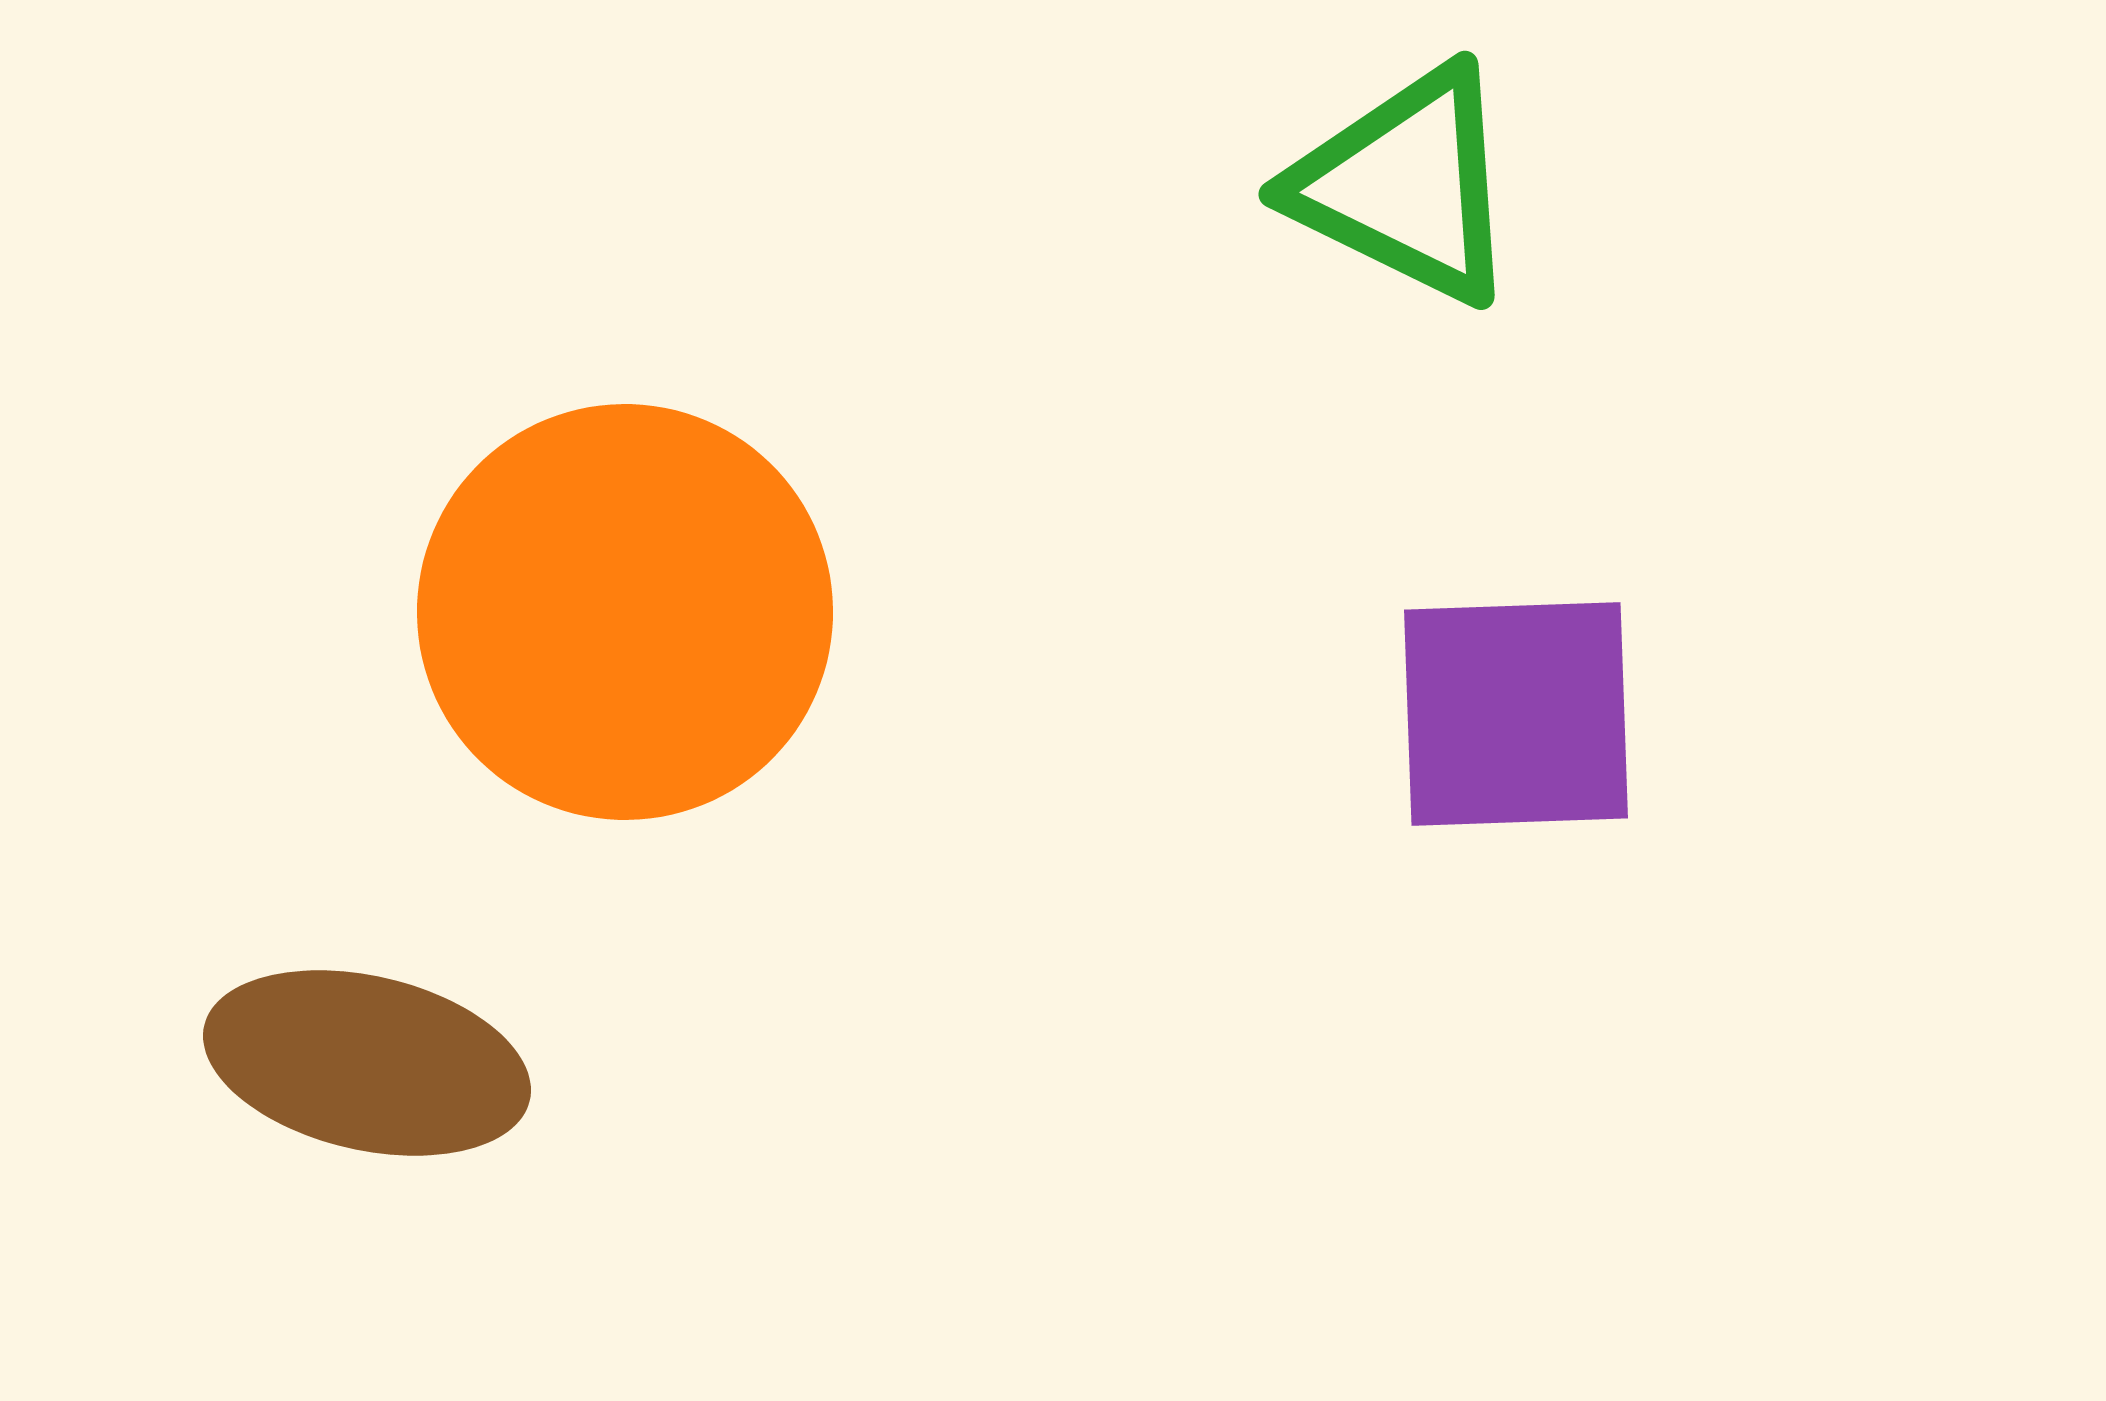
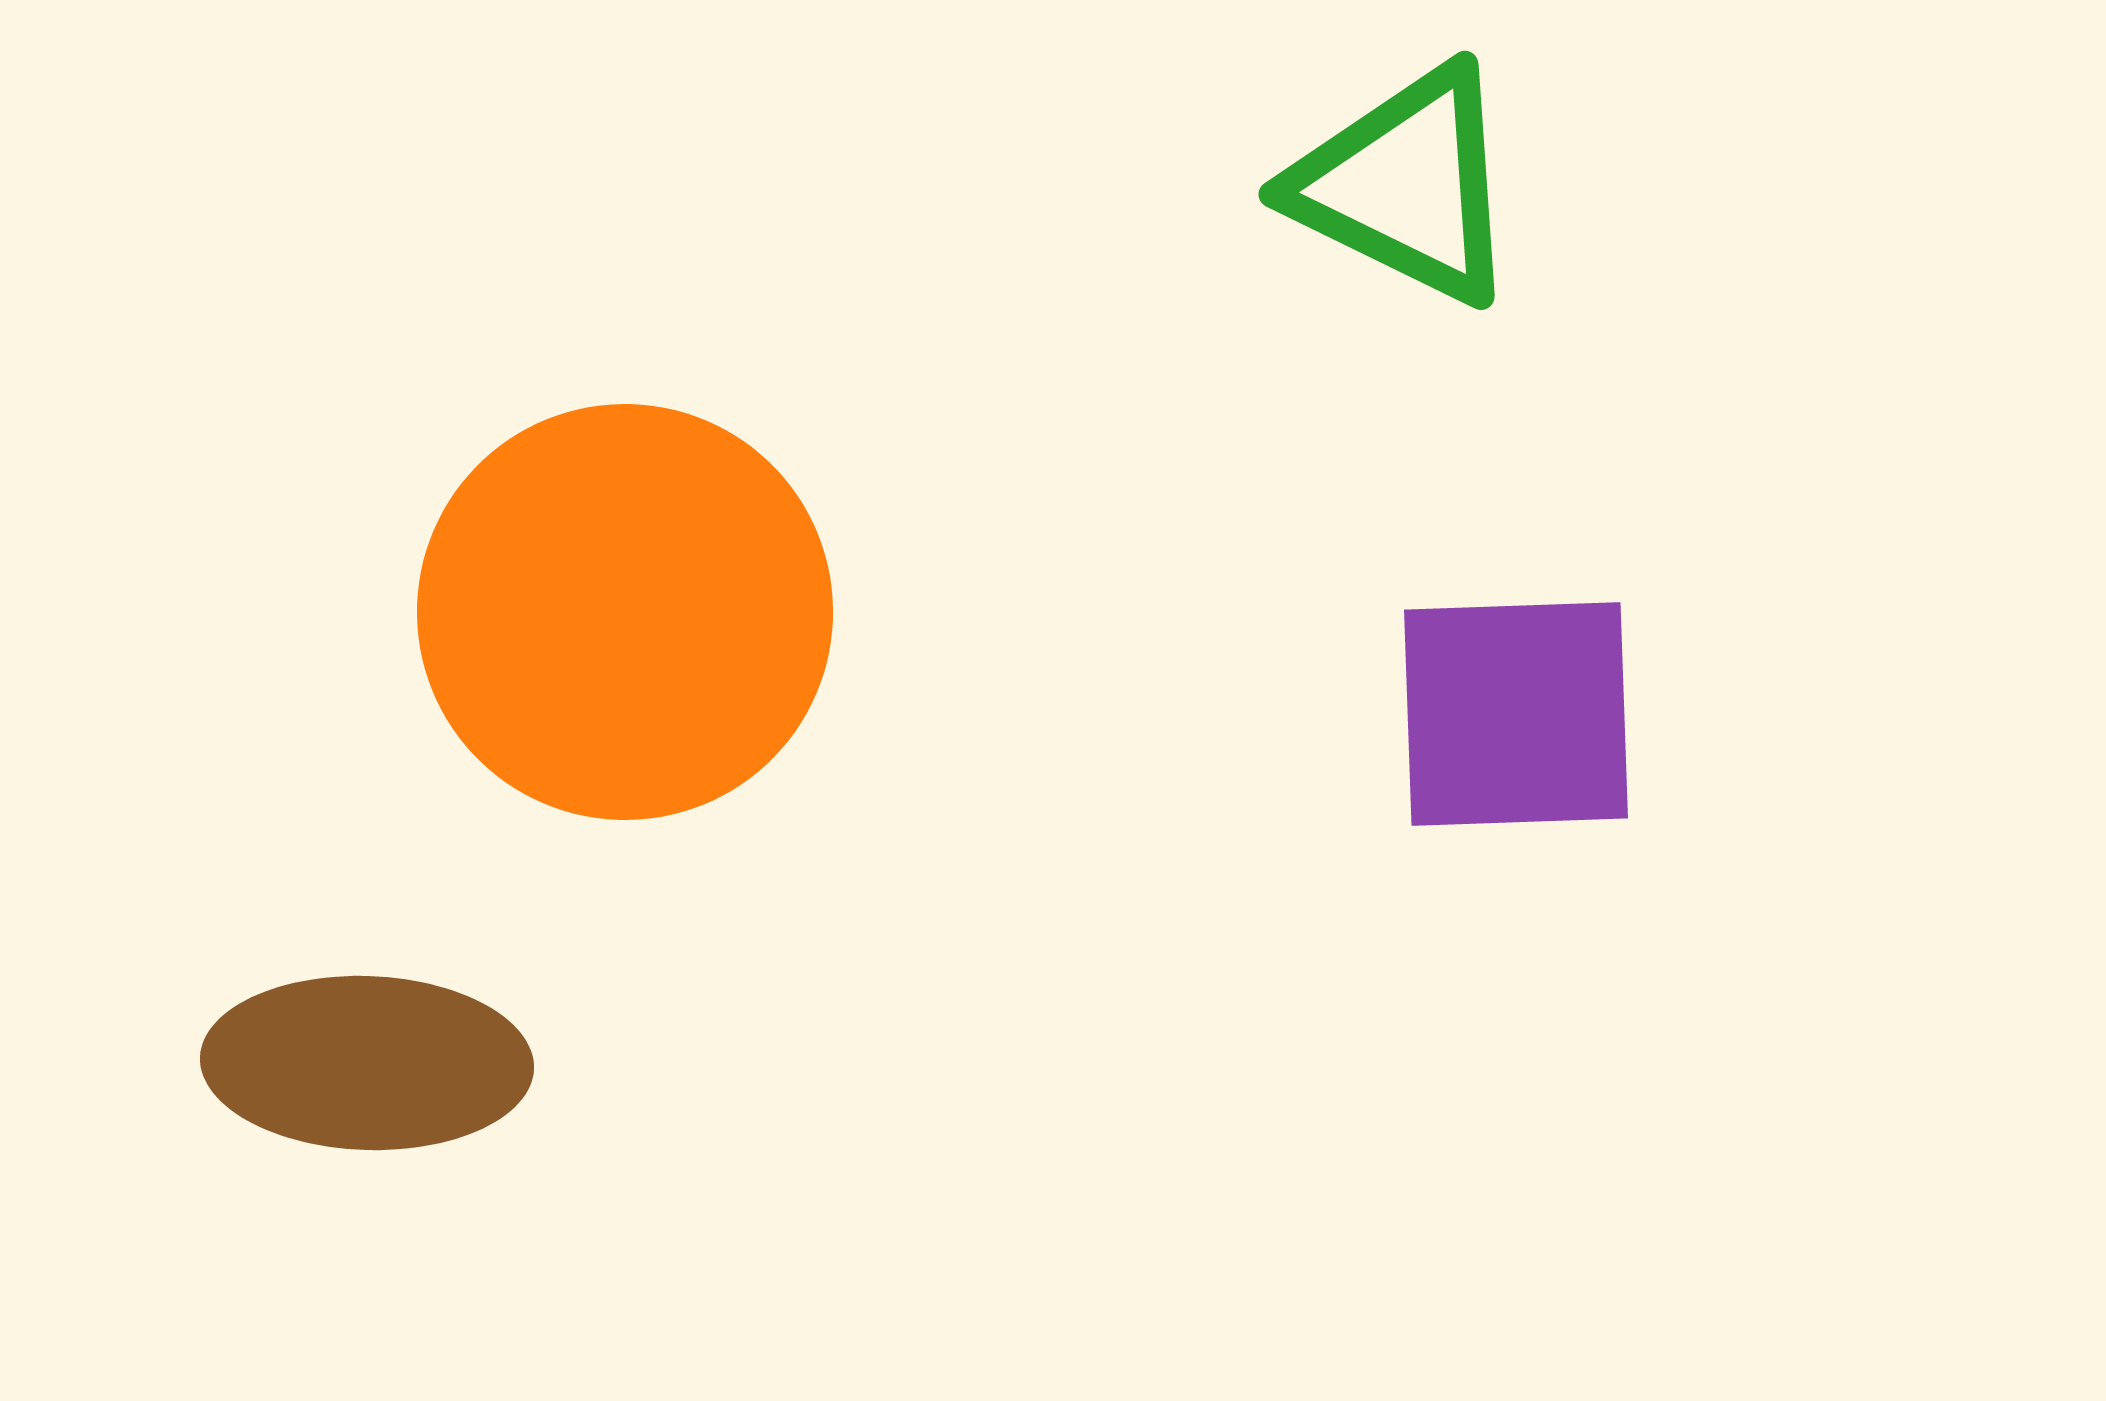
brown ellipse: rotated 11 degrees counterclockwise
